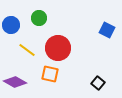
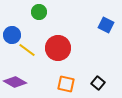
green circle: moved 6 px up
blue circle: moved 1 px right, 10 px down
blue square: moved 1 px left, 5 px up
orange square: moved 16 px right, 10 px down
